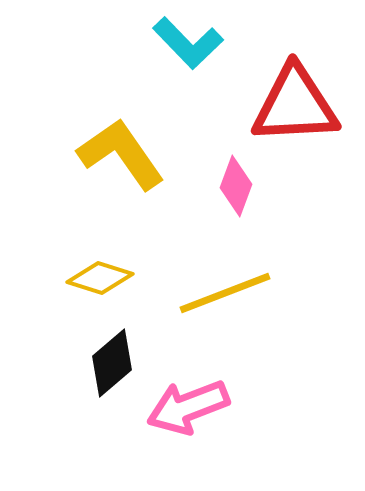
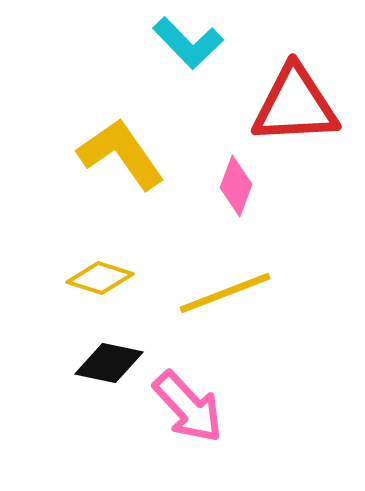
black diamond: moved 3 px left; rotated 52 degrees clockwise
pink arrow: rotated 112 degrees counterclockwise
